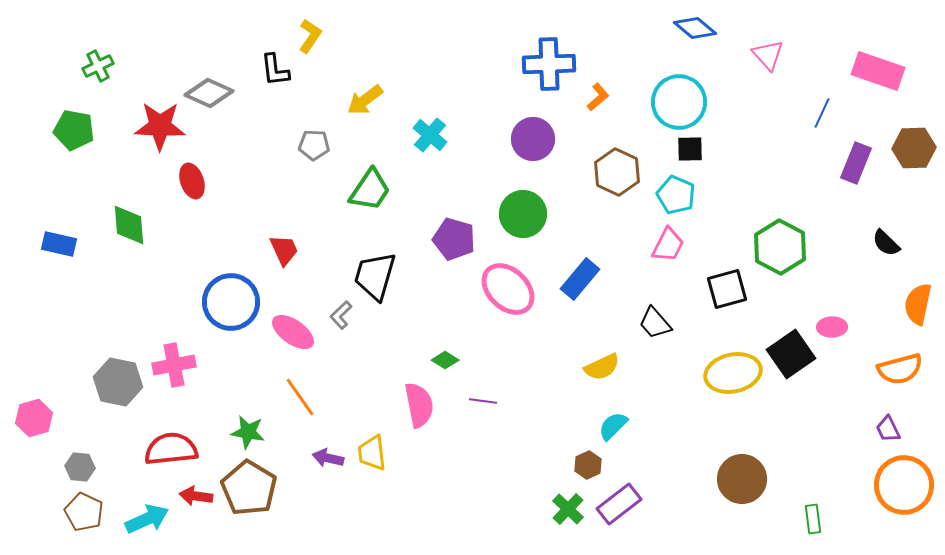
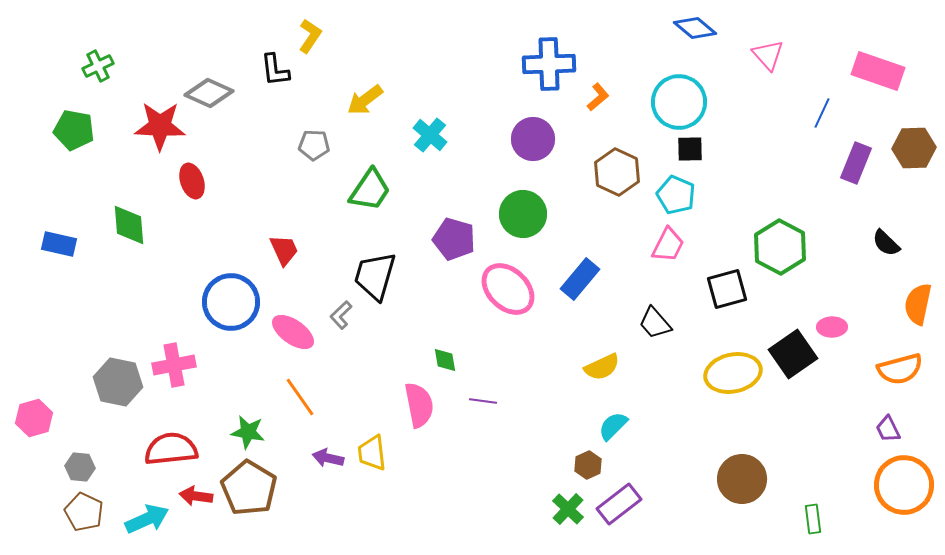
black square at (791, 354): moved 2 px right
green diamond at (445, 360): rotated 48 degrees clockwise
